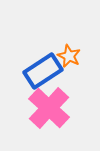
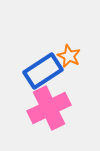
pink cross: rotated 21 degrees clockwise
